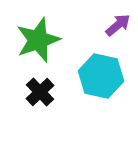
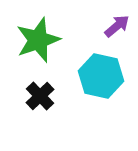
purple arrow: moved 1 px left, 1 px down
black cross: moved 4 px down
